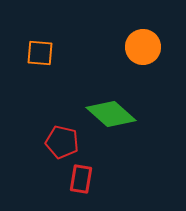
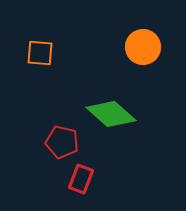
red rectangle: rotated 12 degrees clockwise
